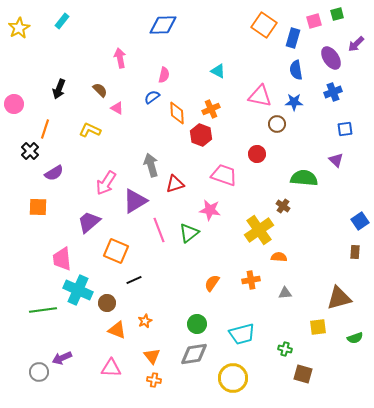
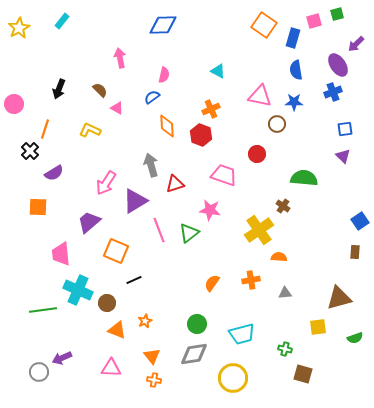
purple ellipse at (331, 58): moved 7 px right, 7 px down
orange diamond at (177, 113): moved 10 px left, 13 px down
purple triangle at (336, 160): moved 7 px right, 4 px up
pink trapezoid at (62, 259): moved 1 px left, 5 px up
